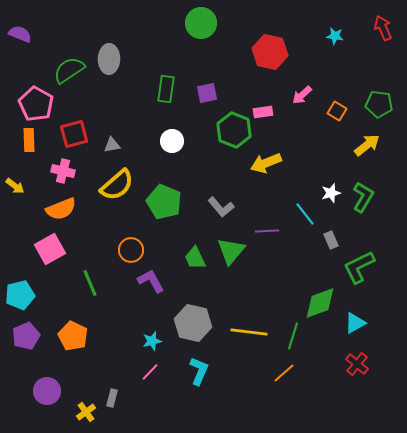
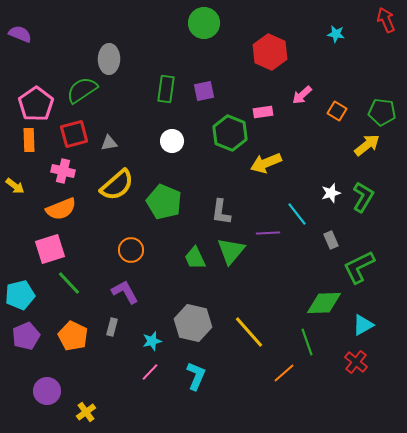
green circle at (201, 23): moved 3 px right
red arrow at (383, 28): moved 3 px right, 8 px up
cyan star at (335, 36): moved 1 px right, 2 px up
red hexagon at (270, 52): rotated 12 degrees clockwise
green semicircle at (69, 70): moved 13 px right, 20 px down
purple square at (207, 93): moved 3 px left, 2 px up
pink pentagon at (36, 104): rotated 8 degrees clockwise
green pentagon at (379, 104): moved 3 px right, 8 px down
green hexagon at (234, 130): moved 4 px left, 3 px down
gray triangle at (112, 145): moved 3 px left, 2 px up
gray L-shape at (221, 207): moved 5 px down; rotated 48 degrees clockwise
cyan line at (305, 214): moved 8 px left
purple line at (267, 231): moved 1 px right, 2 px down
pink square at (50, 249): rotated 12 degrees clockwise
purple L-shape at (151, 281): moved 26 px left, 11 px down
green line at (90, 283): moved 21 px left; rotated 20 degrees counterclockwise
green diamond at (320, 303): moved 4 px right; rotated 18 degrees clockwise
cyan triangle at (355, 323): moved 8 px right, 2 px down
yellow line at (249, 332): rotated 42 degrees clockwise
green line at (293, 336): moved 14 px right, 6 px down; rotated 36 degrees counterclockwise
red cross at (357, 364): moved 1 px left, 2 px up
cyan L-shape at (199, 371): moved 3 px left, 5 px down
gray rectangle at (112, 398): moved 71 px up
